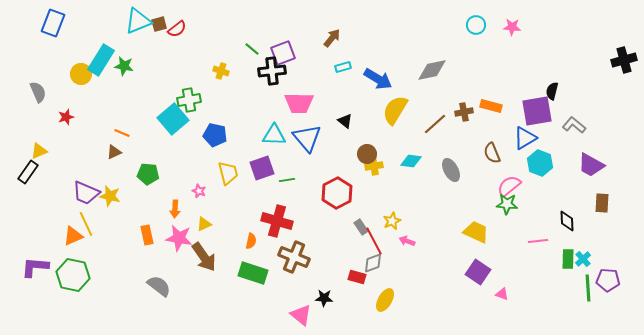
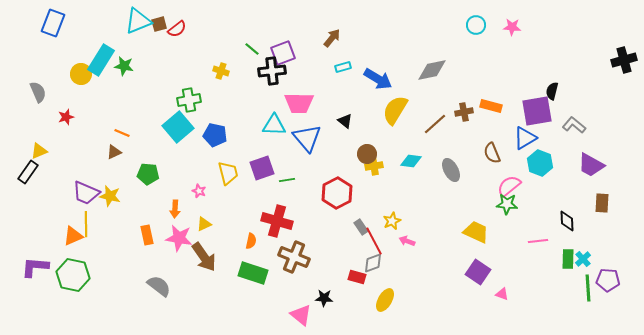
cyan square at (173, 119): moved 5 px right, 8 px down
cyan triangle at (274, 135): moved 10 px up
yellow line at (86, 224): rotated 25 degrees clockwise
